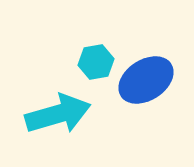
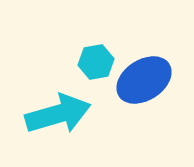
blue ellipse: moved 2 px left
